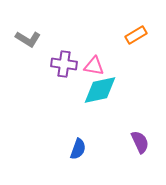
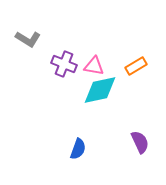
orange rectangle: moved 31 px down
purple cross: rotated 15 degrees clockwise
